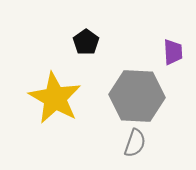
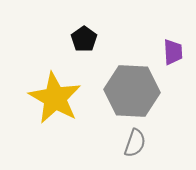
black pentagon: moved 2 px left, 3 px up
gray hexagon: moved 5 px left, 5 px up
